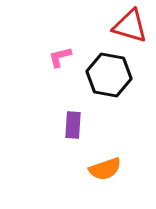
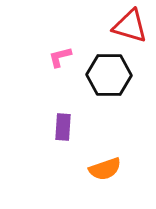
black hexagon: rotated 9 degrees counterclockwise
purple rectangle: moved 10 px left, 2 px down
